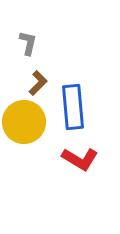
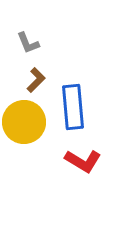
gray L-shape: rotated 145 degrees clockwise
brown L-shape: moved 2 px left, 3 px up
red L-shape: moved 3 px right, 2 px down
